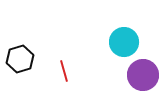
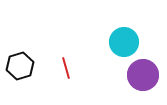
black hexagon: moved 7 px down
red line: moved 2 px right, 3 px up
